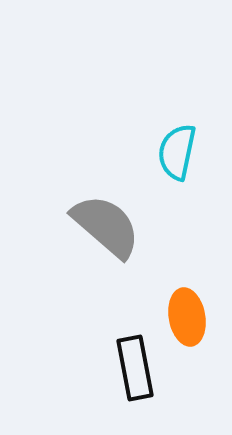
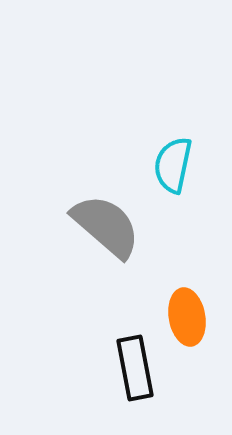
cyan semicircle: moved 4 px left, 13 px down
